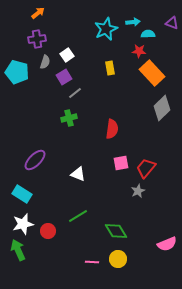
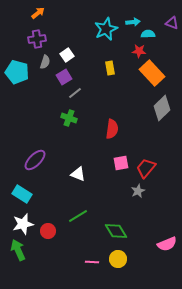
green cross: rotated 35 degrees clockwise
